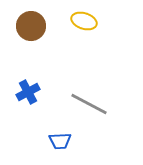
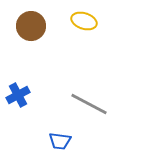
blue cross: moved 10 px left, 3 px down
blue trapezoid: rotated 10 degrees clockwise
